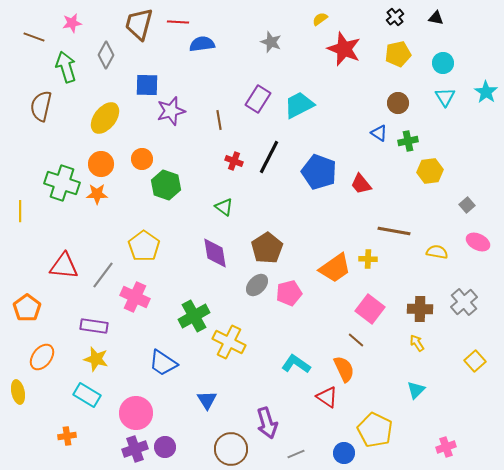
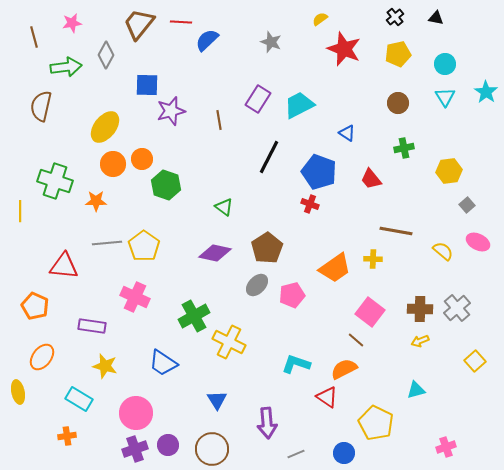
red line at (178, 22): moved 3 px right
brown trapezoid at (139, 24): rotated 24 degrees clockwise
brown line at (34, 37): rotated 55 degrees clockwise
blue semicircle at (202, 44): moved 5 px right, 4 px up; rotated 35 degrees counterclockwise
cyan circle at (443, 63): moved 2 px right, 1 px down
green arrow at (66, 67): rotated 100 degrees clockwise
yellow ellipse at (105, 118): moved 9 px down
blue triangle at (379, 133): moved 32 px left
green cross at (408, 141): moved 4 px left, 7 px down
red cross at (234, 161): moved 76 px right, 43 px down
orange circle at (101, 164): moved 12 px right
yellow hexagon at (430, 171): moved 19 px right
green cross at (62, 183): moved 7 px left, 2 px up
red trapezoid at (361, 184): moved 10 px right, 5 px up
orange star at (97, 194): moved 1 px left, 7 px down
brown line at (394, 231): moved 2 px right
yellow semicircle at (437, 252): moved 6 px right, 1 px up; rotated 30 degrees clockwise
purple diamond at (215, 253): rotated 68 degrees counterclockwise
yellow cross at (368, 259): moved 5 px right
gray line at (103, 275): moved 4 px right, 32 px up; rotated 48 degrees clockwise
pink pentagon at (289, 293): moved 3 px right, 2 px down
gray cross at (464, 302): moved 7 px left, 6 px down
orange pentagon at (27, 308): moved 8 px right, 2 px up; rotated 12 degrees counterclockwise
pink square at (370, 309): moved 3 px down
purple rectangle at (94, 326): moved 2 px left
yellow arrow at (417, 343): moved 3 px right, 2 px up; rotated 78 degrees counterclockwise
yellow star at (96, 359): moved 9 px right, 7 px down
cyan L-shape at (296, 364): rotated 16 degrees counterclockwise
orange semicircle at (344, 369): rotated 92 degrees counterclockwise
cyan triangle at (416, 390): rotated 30 degrees clockwise
cyan rectangle at (87, 395): moved 8 px left, 4 px down
blue triangle at (207, 400): moved 10 px right
purple arrow at (267, 423): rotated 12 degrees clockwise
yellow pentagon at (375, 430): moved 1 px right, 7 px up
purple circle at (165, 447): moved 3 px right, 2 px up
brown circle at (231, 449): moved 19 px left
